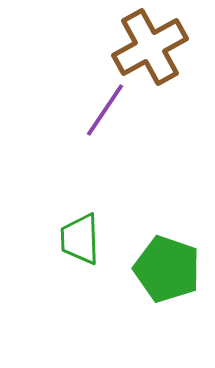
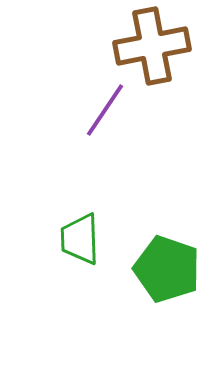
brown cross: moved 2 px right, 1 px up; rotated 18 degrees clockwise
